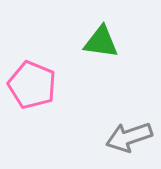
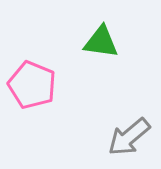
gray arrow: rotated 21 degrees counterclockwise
